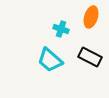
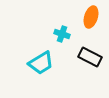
cyan cross: moved 1 px right, 5 px down
cyan trapezoid: moved 9 px left, 3 px down; rotated 72 degrees counterclockwise
